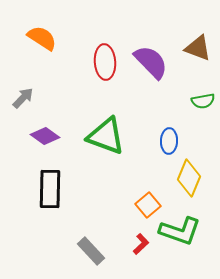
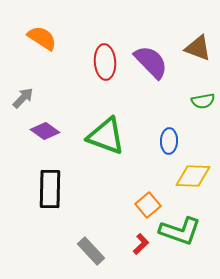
purple diamond: moved 5 px up
yellow diamond: moved 4 px right, 2 px up; rotated 69 degrees clockwise
